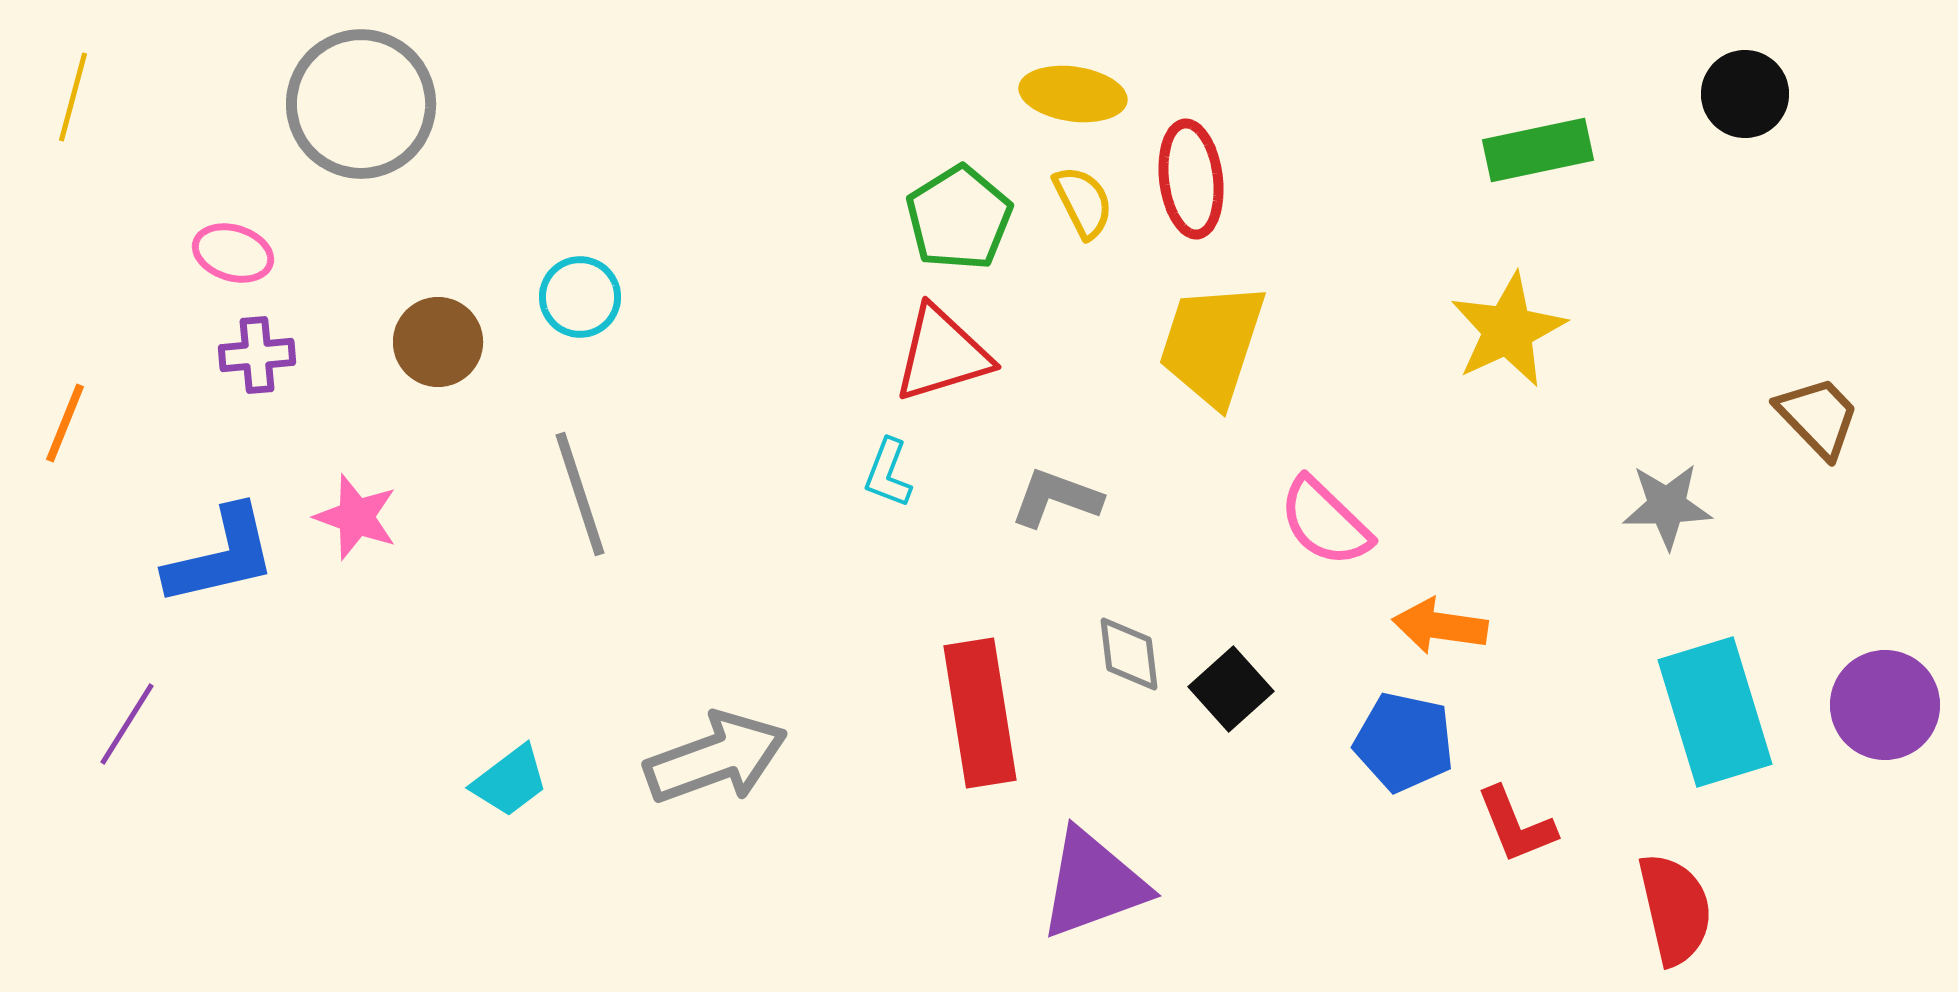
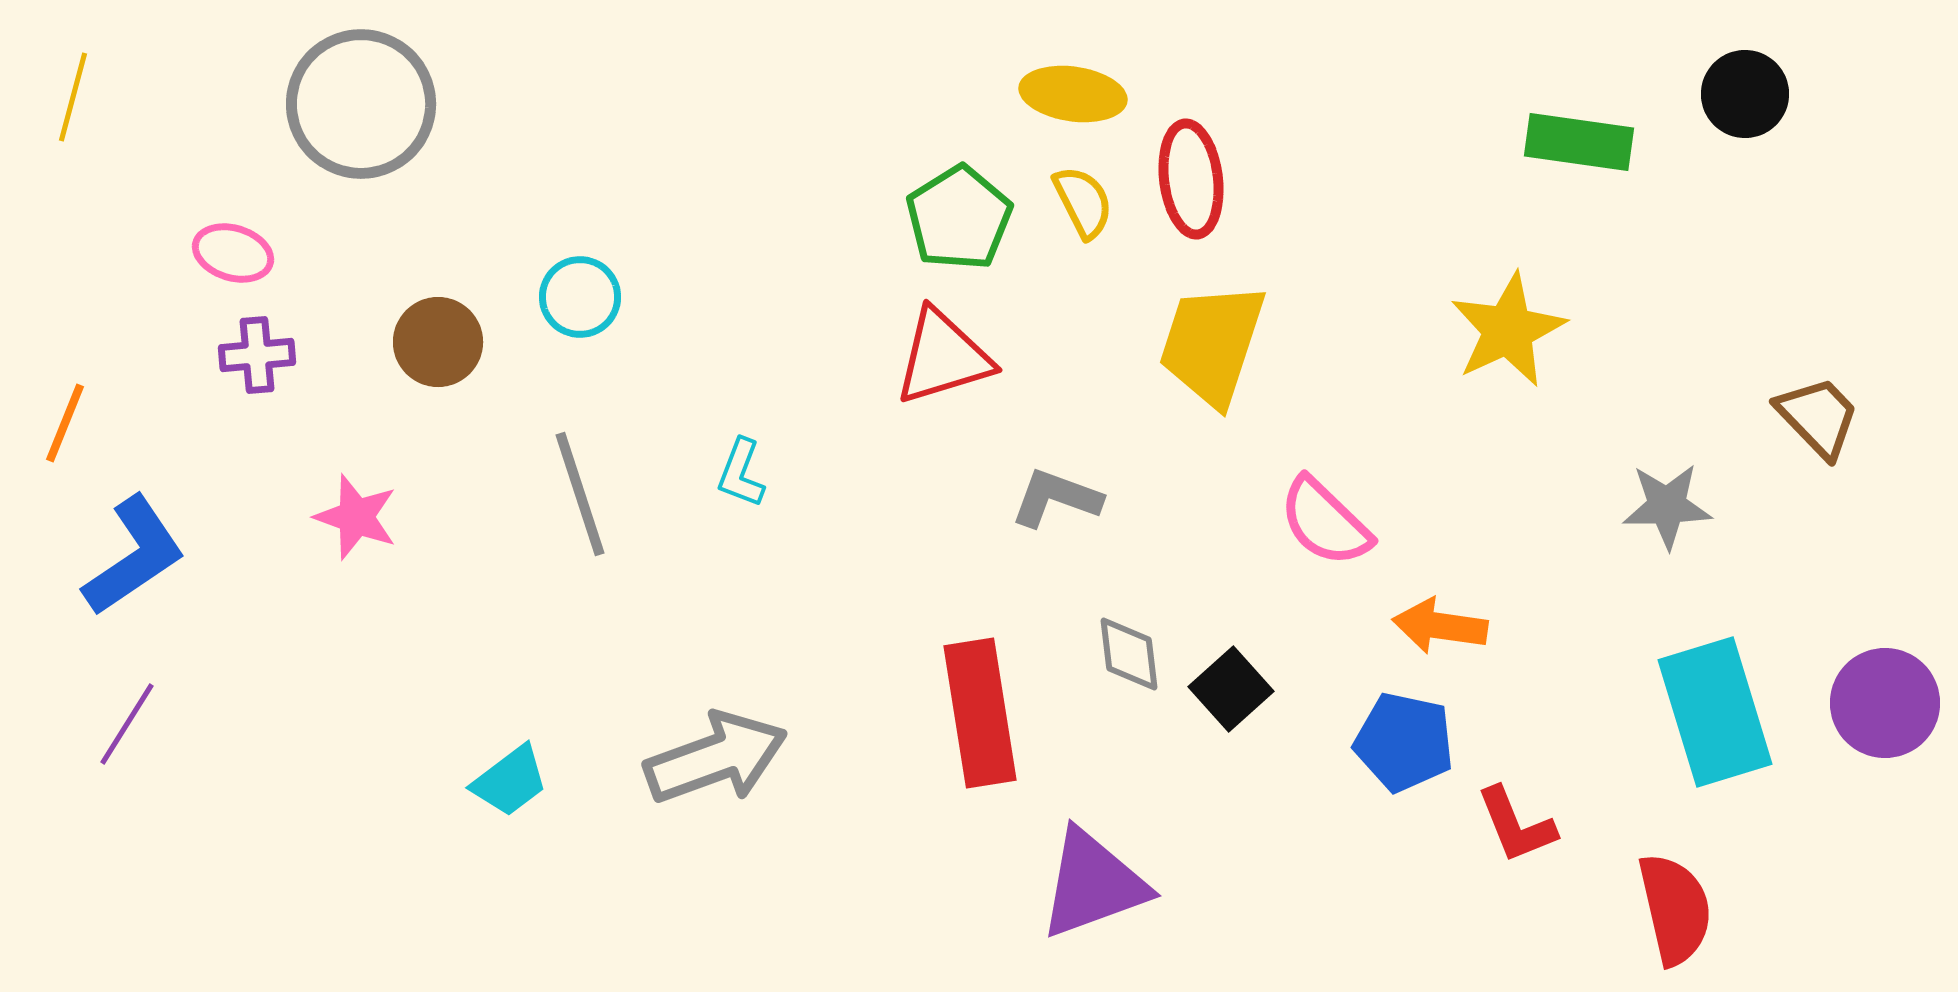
green rectangle: moved 41 px right, 8 px up; rotated 20 degrees clockwise
red triangle: moved 1 px right, 3 px down
cyan L-shape: moved 147 px left
blue L-shape: moved 87 px left; rotated 21 degrees counterclockwise
purple circle: moved 2 px up
